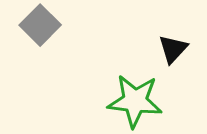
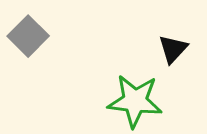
gray square: moved 12 px left, 11 px down
